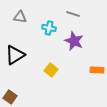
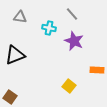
gray line: moved 1 px left; rotated 32 degrees clockwise
black triangle: rotated 10 degrees clockwise
yellow square: moved 18 px right, 16 px down
